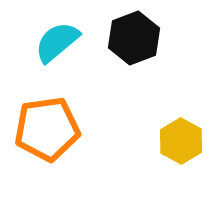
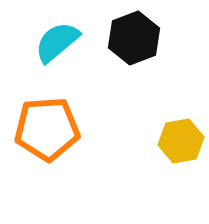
orange pentagon: rotated 4 degrees clockwise
yellow hexagon: rotated 21 degrees clockwise
